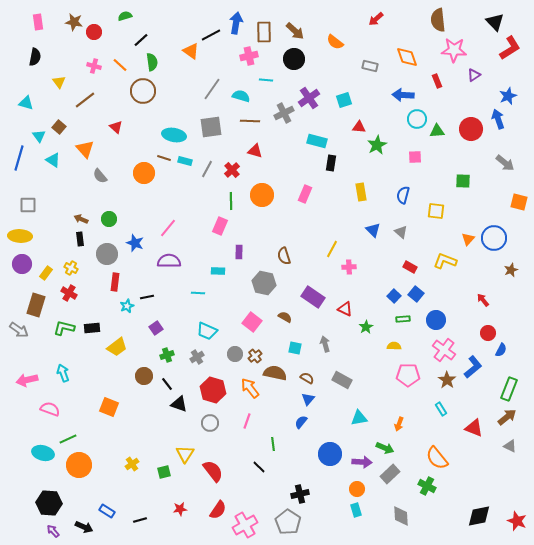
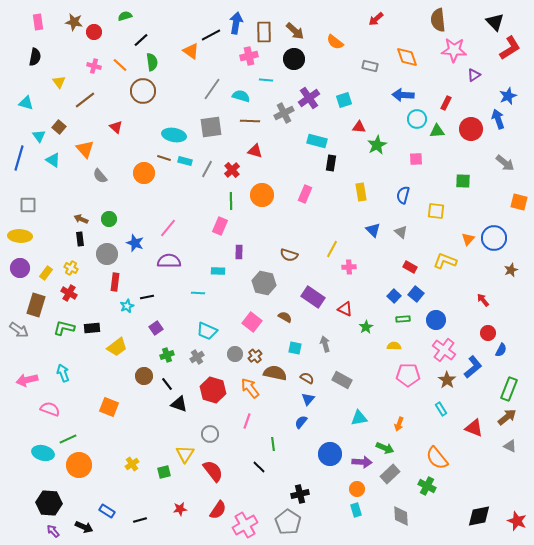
red rectangle at (437, 81): moved 9 px right, 22 px down; rotated 48 degrees clockwise
pink square at (415, 157): moved 1 px right, 2 px down
brown semicircle at (284, 256): moved 5 px right, 1 px up; rotated 54 degrees counterclockwise
purple circle at (22, 264): moved 2 px left, 4 px down
gray circle at (210, 423): moved 11 px down
